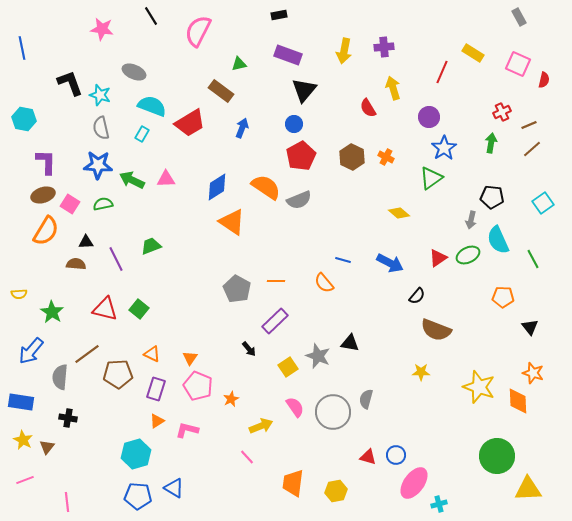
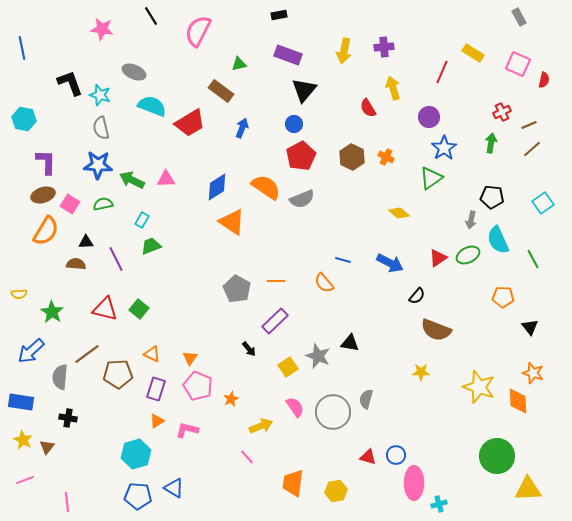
cyan rectangle at (142, 134): moved 86 px down
gray semicircle at (299, 200): moved 3 px right, 1 px up
blue arrow at (31, 351): rotated 8 degrees clockwise
pink ellipse at (414, 483): rotated 36 degrees counterclockwise
